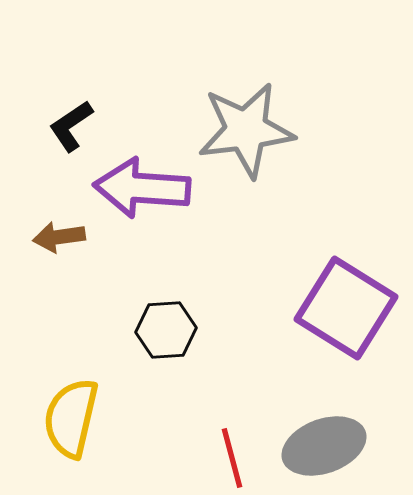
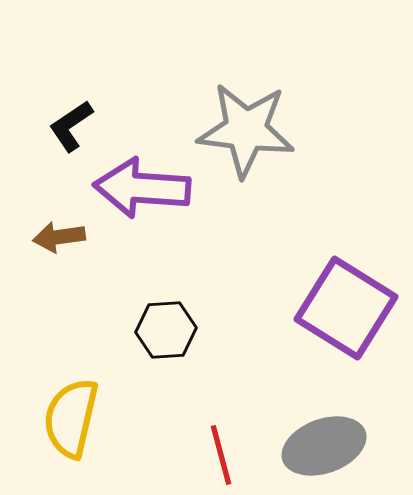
gray star: rotated 14 degrees clockwise
red line: moved 11 px left, 3 px up
